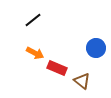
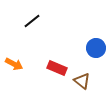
black line: moved 1 px left, 1 px down
orange arrow: moved 21 px left, 11 px down
